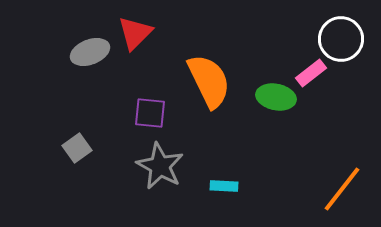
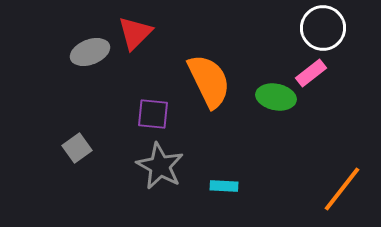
white circle: moved 18 px left, 11 px up
purple square: moved 3 px right, 1 px down
